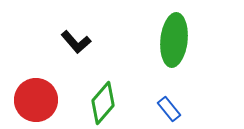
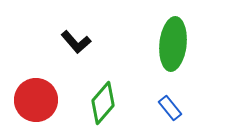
green ellipse: moved 1 px left, 4 px down
blue rectangle: moved 1 px right, 1 px up
